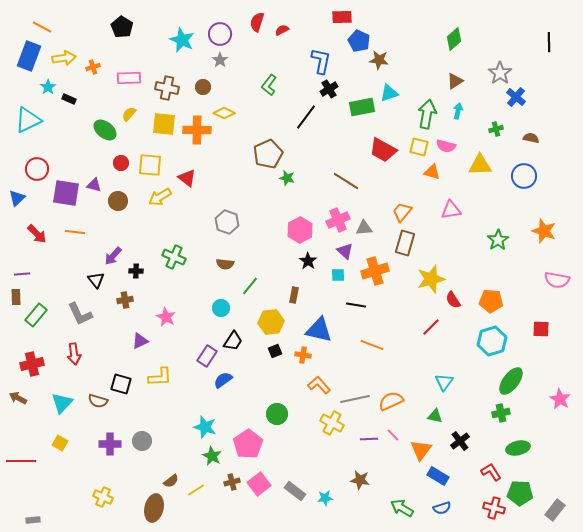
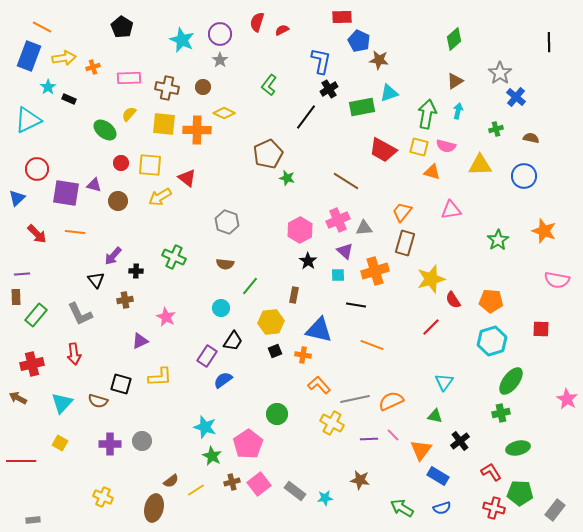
pink star at (560, 399): moved 7 px right
